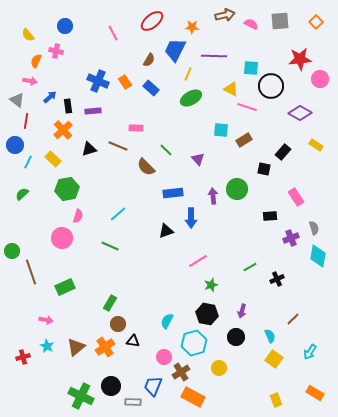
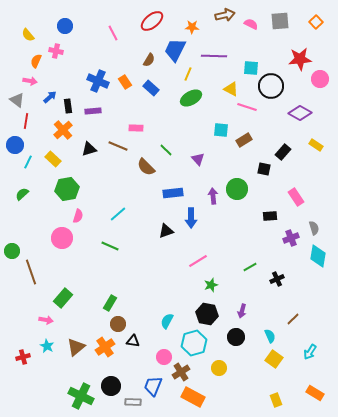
green rectangle at (65, 287): moved 2 px left, 11 px down; rotated 24 degrees counterclockwise
